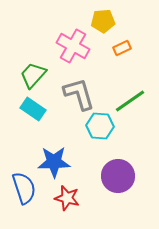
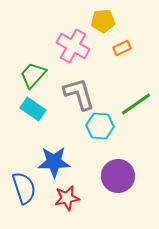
green line: moved 6 px right, 3 px down
red star: rotated 25 degrees counterclockwise
